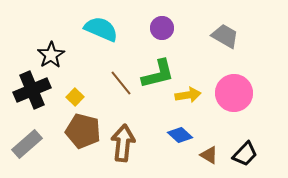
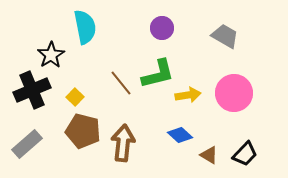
cyan semicircle: moved 16 px left, 2 px up; rotated 56 degrees clockwise
